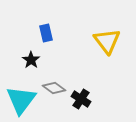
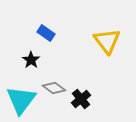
blue rectangle: rotated 42 degrees counterclockwise
black cross: rotated 18 degrees clockwise
